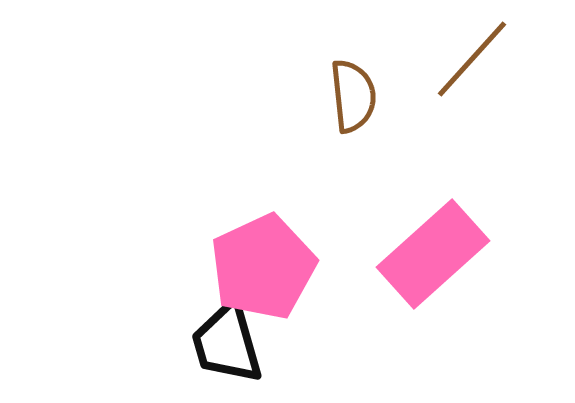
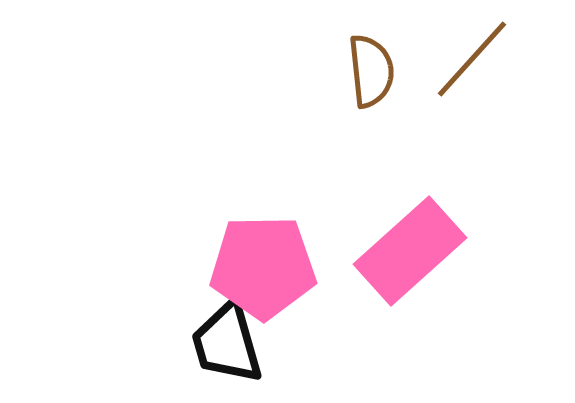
brown semicircle: moved 18 px right, 25 px up
pink rectangle: moved 23 px left, 3 px up
pink pentagon: rotated 24 degrees clockwise
